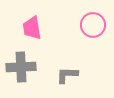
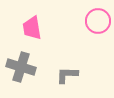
pink circle: moved 5 px right, 4 px up
gray cross: rotated 20 degrees clockwise
